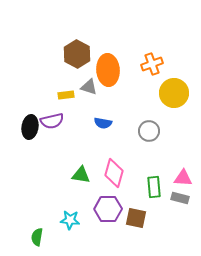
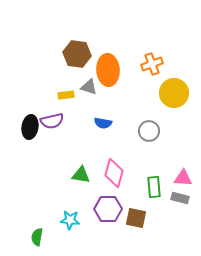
brown hexagon: rotated 20 degrees counterclockwise
